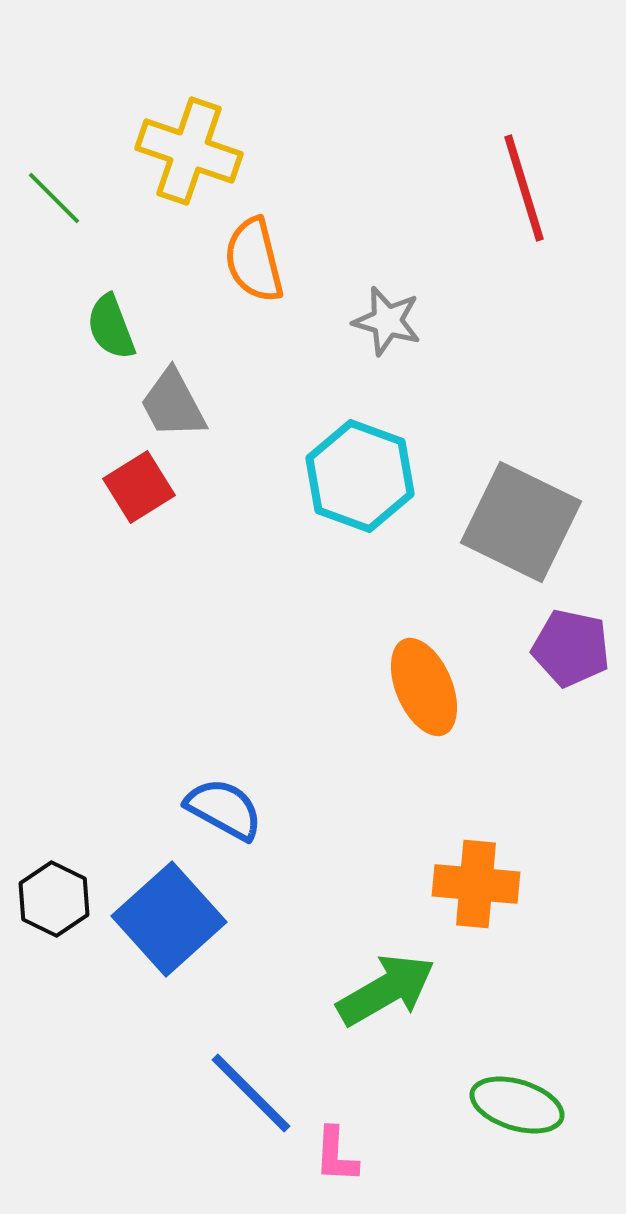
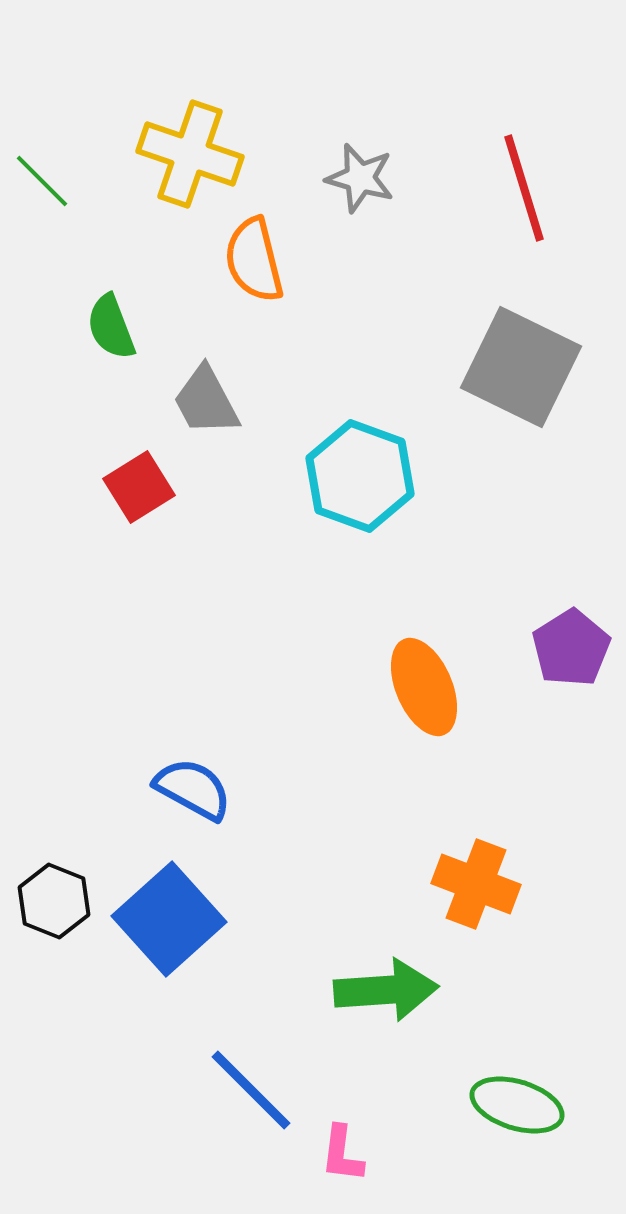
yellow cross: moved 1 px right, 3 px down
green line: moved 12 px left, 17 px up
gray star: moved 27 px left, 143 px up
gray trapezoid: moved 33 px right, 3 px up
gray square: moved 155 px up
purple pentagon: rotated 28 degrees clockwise
blue semicircle: moved 31 px left, 20 px up
orange cross: rotated 16 degrees clockwise
black hexagon: moved 2 px down; rotated 4 degrees counterclockwise
green arrow: rotated 26 degrees clockwise
blue line: moved 3 px up
pink L-shape: moved 6 px right, 1 px up; rotated 4 degrees clockwise
